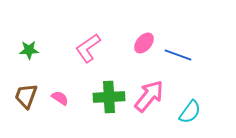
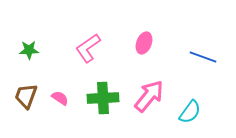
pink ellipse: rotated 20 degrees counterclockwise
blue line: moved 25 px right, 2 px down
green cross: moved 6 px left, 1 px down
